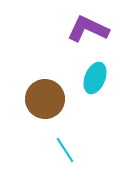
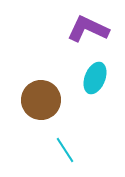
brown circle: moved 4 px left, 1 px down
